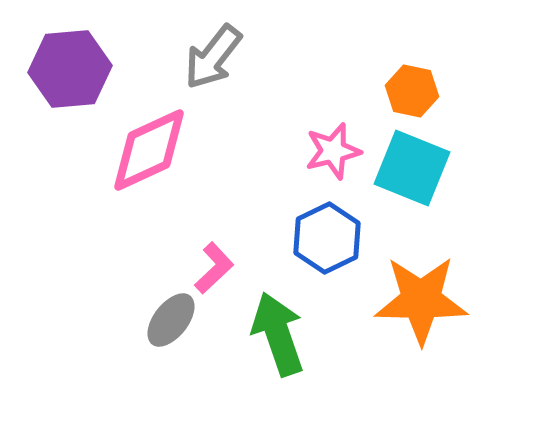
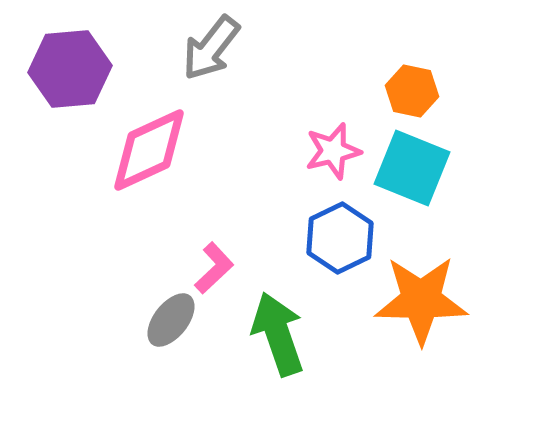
gray arrow: moved 2 px left, 9 px up
blue hexagon: moved 13 px right
